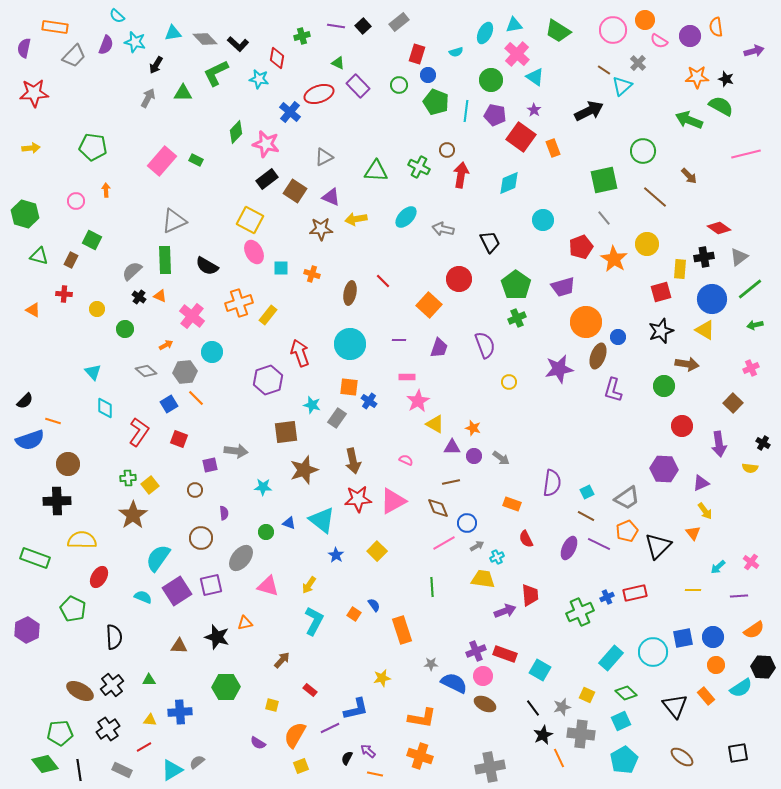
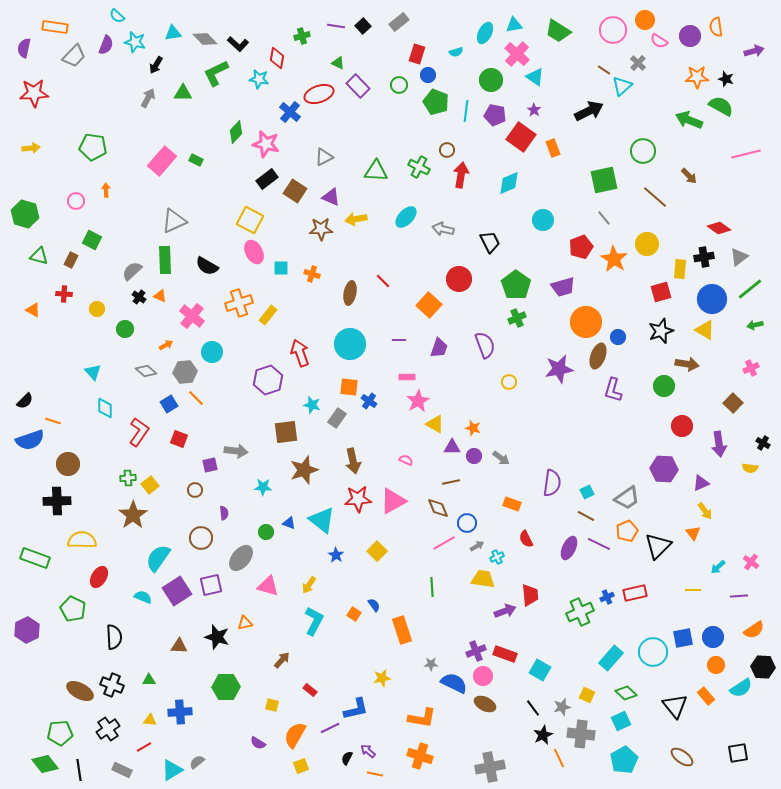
black cross at (112, 685): rotated 30 degrees counterclockwise
